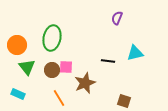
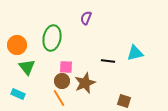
purple semicircle: moved 31 px left
brown circle: moved 10 px right, 11 px down
